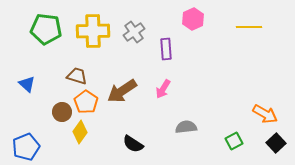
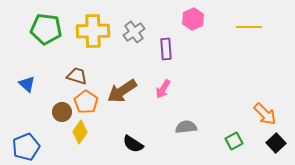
orange arrow: rotated 15 degrees clockwise
